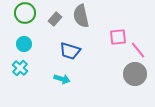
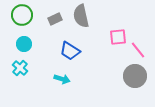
green circle: moved 3 px left, 2 px down
gray rectangle: rotated 24 degrees clockwise
blue trapezoid: rotated 15 degrees clockwise
gray circle: moved 2 px down
